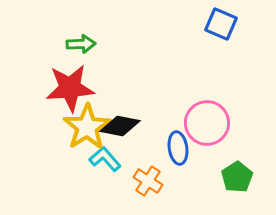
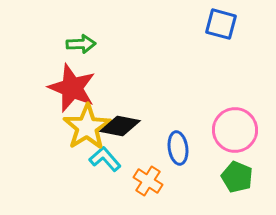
blue square: rotated 8 degrees counterclockwise
red star: moved 2 px right; rotated 27 degrees clockwise
pink circle: moved 28 px right, 7 px down
green pentagon: rotated 16 degrees counterclockwise
